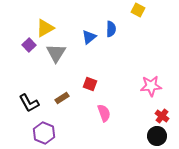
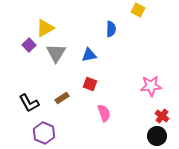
blue triangle: moved 18 px down; rotated 28 degrees clockwise
